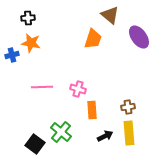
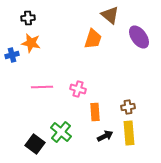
orange rectangle: moved 3 px right, 2 px down
